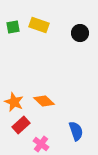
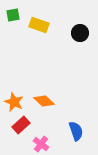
green square: moved 12 px up
